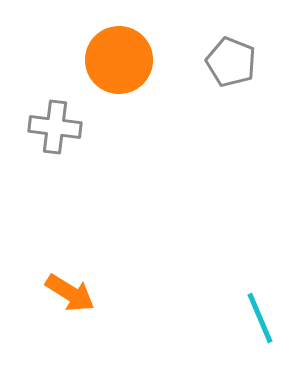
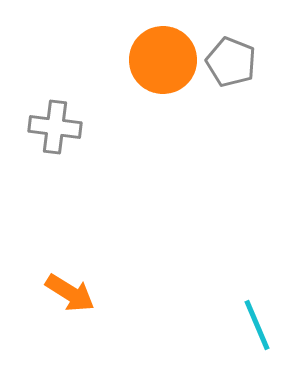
orange circle: moved 44 px right
cyan line: moved 3 px left, 7 px down
